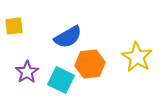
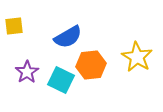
orange hexagon: moved 1 px right, 1 px down
